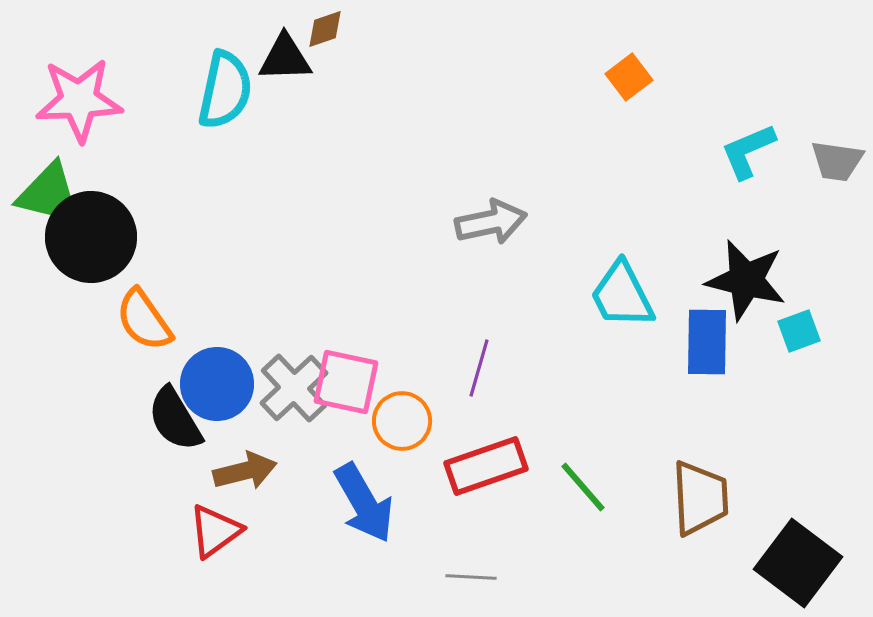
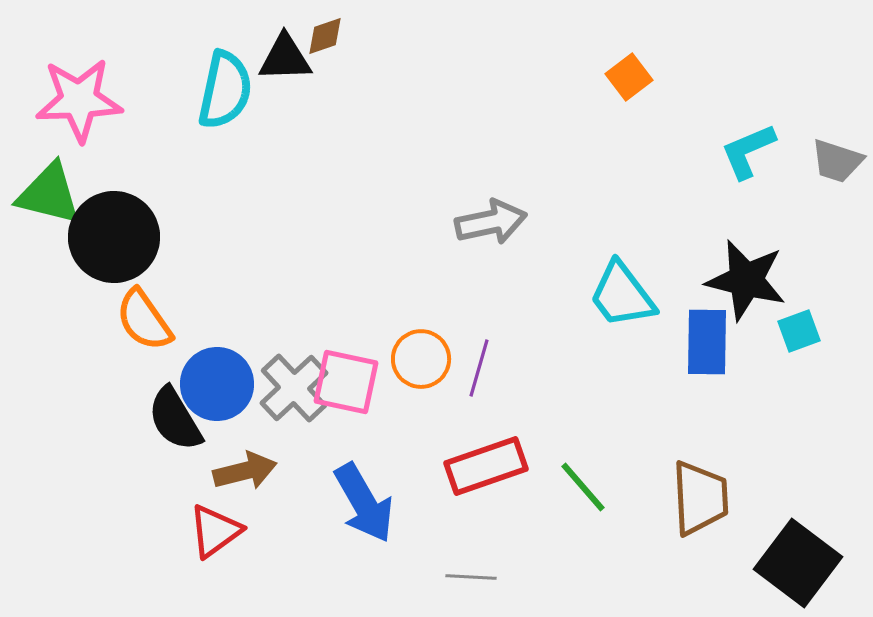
brown diamond: moved 7 px down
gray trapezoid: rotated 10 degrees clockwise
black circle: moved 23 px right
cyan trapezoid: rotated 10 degrees counterclockwise
orange circle: moved 19 px right, 62 px up
